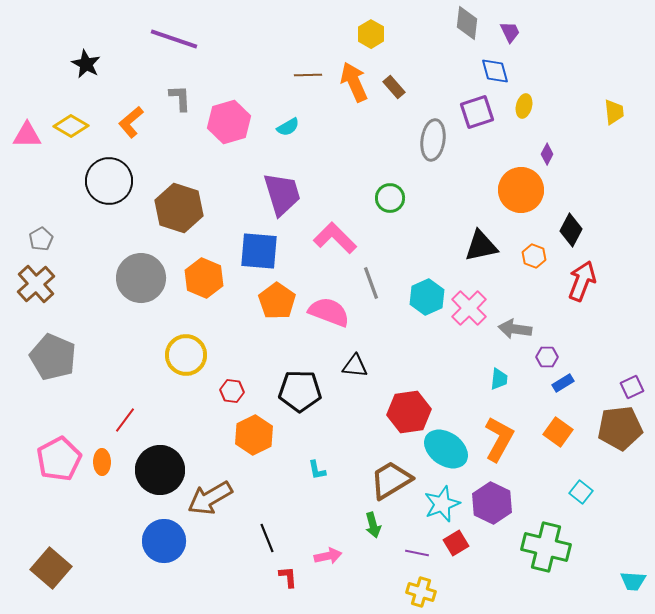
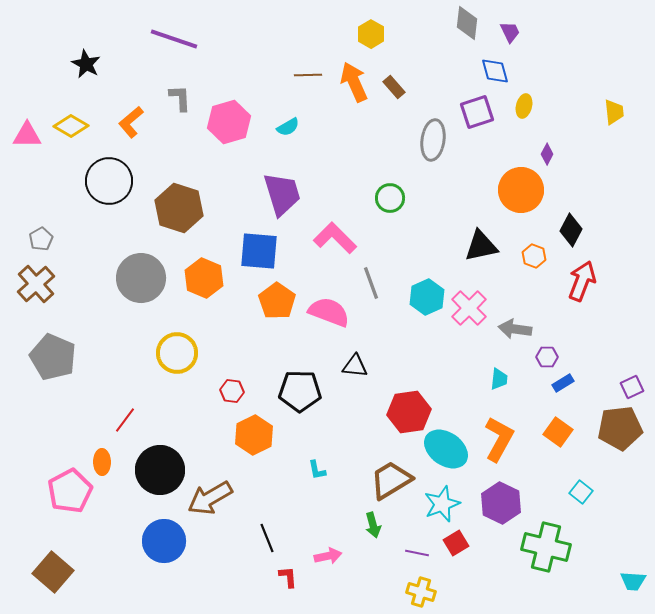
yellow circle at (186, 355): moved 9 px left, 2 px up
pink pentagon at (59, 459): moved 11 px right, 32 px down
purple hexagon at (492, 503): moved 9 px right
brown square at (51, 568): moved 2 px right, 4 px down
